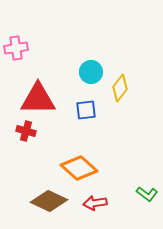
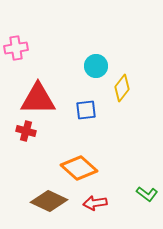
cyan circle: moved 5 px right, 6 px up
yellow diamond: moved 2 px right
